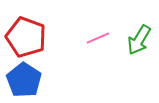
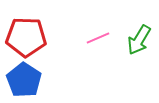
red pentagon: rotated 18 degrees counterclockwise
